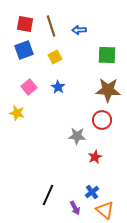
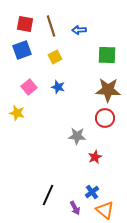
blue square: moved 2 px left
blue star: rotated 16 degrees counterclockwise
red circle: moved 3 px right, 2 px up
